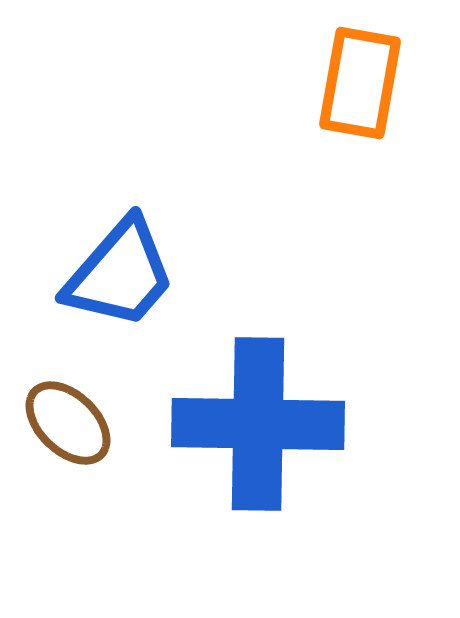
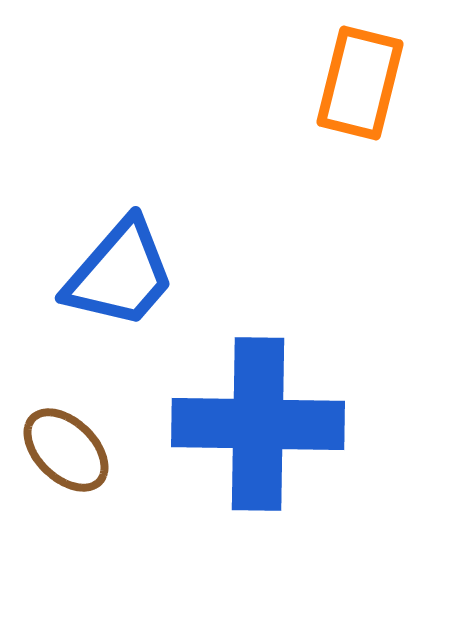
orange rectangle: rotated 4 degrees clockwise
brown ellipse: moved 2 px left, 27 px down
